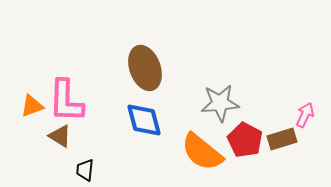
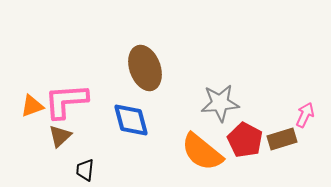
pink L-shape: rotated 84 degrees clockwise
blue diamond: moved 13 px left
brown triangle: rotated 45 degrees clockwise
